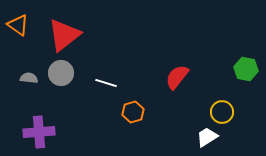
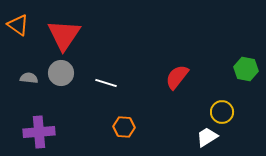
red triangle: rotated 18 degrees counterclockwise
orange hexagon: moved 9 px left, 15 px down; rotated 20 degrees clockwise
